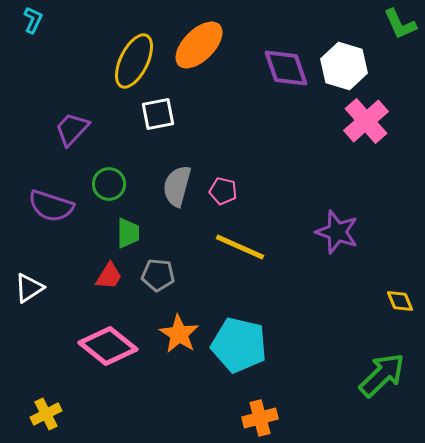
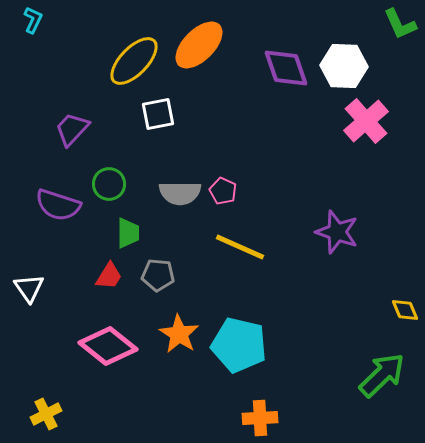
yellow ellipse: rotated 18 degrees clockwise
white hexagon: rotated 15 degrees counterclockwise
gray semicircle: moved 3 px right, 7 px down; rotated 105 degrees counterclockwise
pink pentagon: rotated 12 degrees clockwise
purple semicircle: moved 7 px right, 1 px up
white triangle: rotated 32 degrees counterclockwise
yellow diamond: moved 5 px right, 9 px down
orange cross: rotated 12 degrees clockwise
